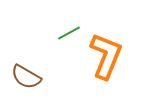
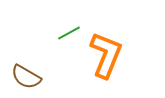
orange L-shape: moved 1 px up
